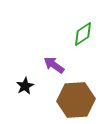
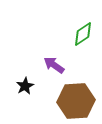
brown hexagon: moved 1 px down
